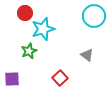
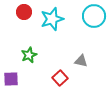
red circle: moved 1 px left, 1 px up
cyan star: moved 9 px right, 10 px up
green star: moved 4 px down
gray triangle: moved 6 px left, 6 px down; rotated 24 degrees counterclockwise
purple square: moved 1 px left
